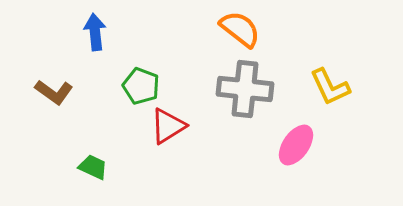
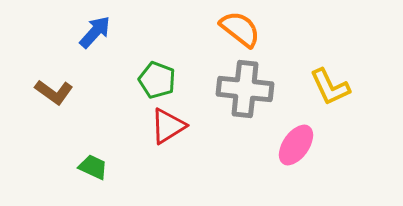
blue arrow: rotated 48 degrees clockwise
green pentagon: moved 16 px right, 6 px up
